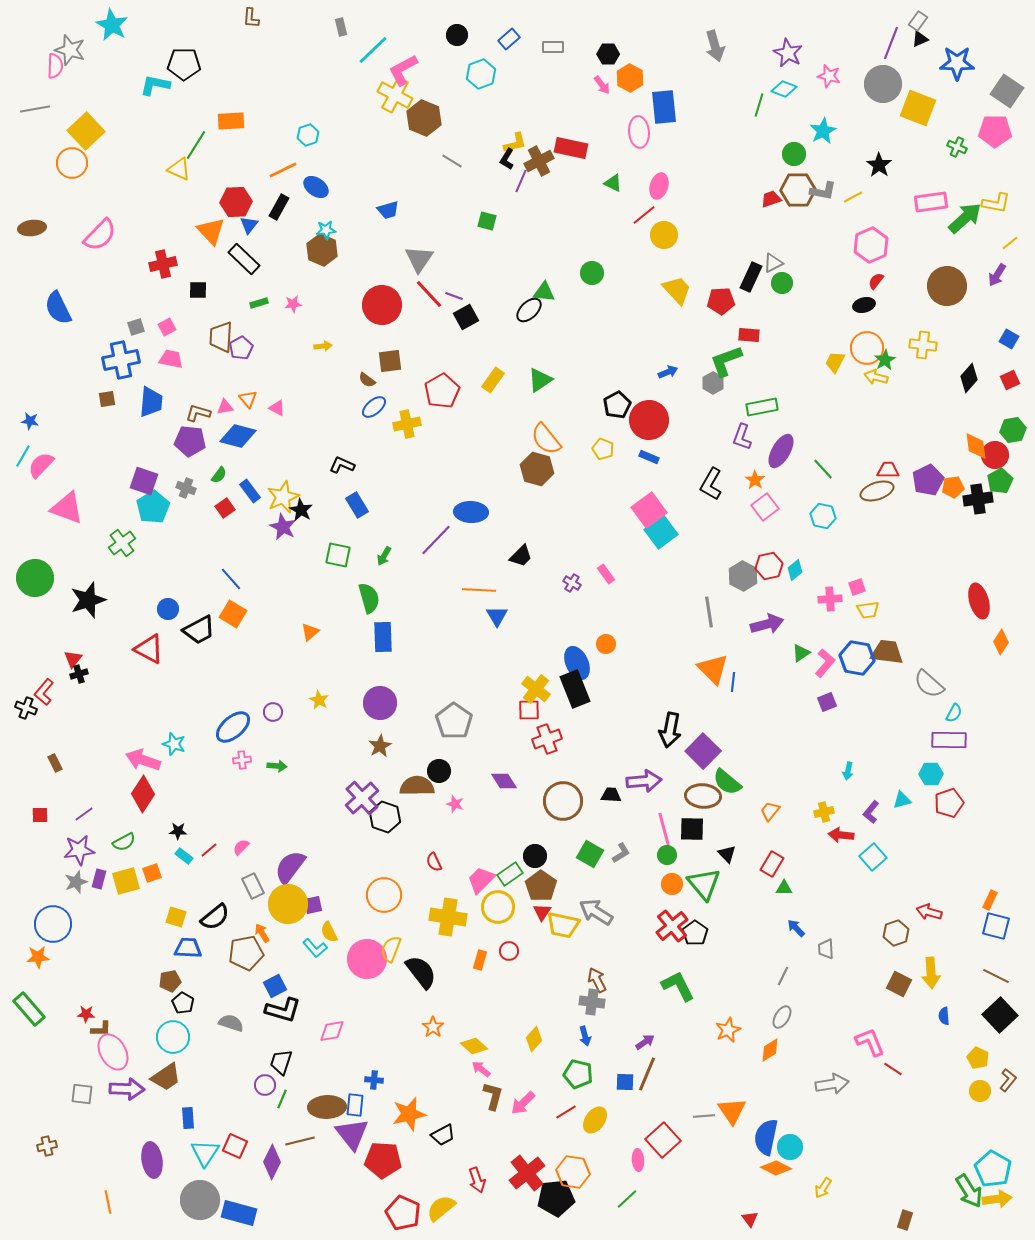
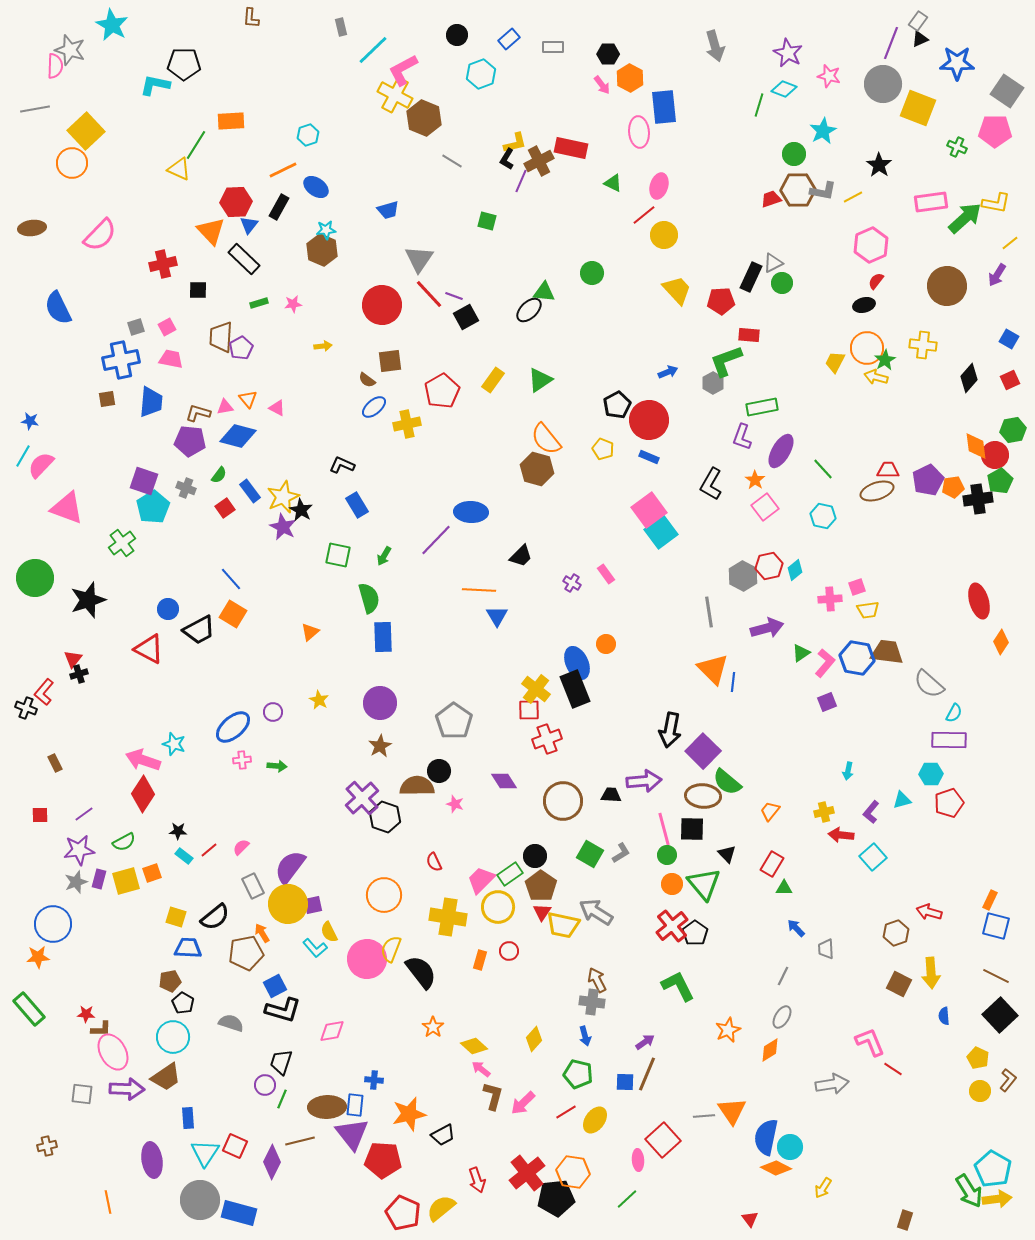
purple arrow at (767, 624): moved 4 px down
